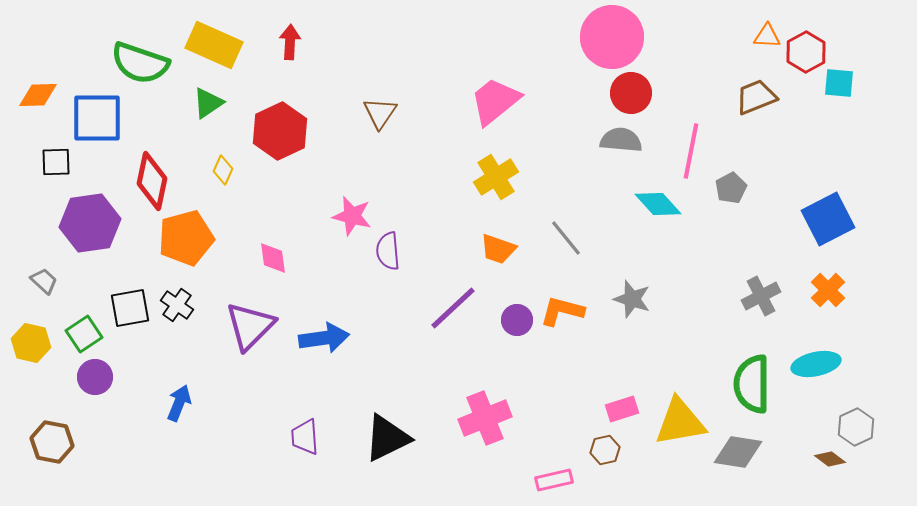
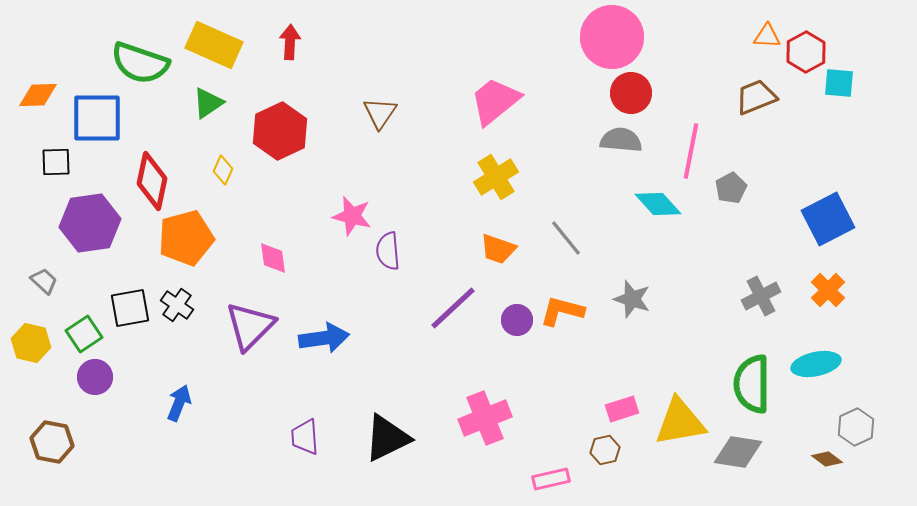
brown diamond at (830, 459): moved 3 px left
pink rectangle at (554, 480): moved 3 px left, 1 px up
